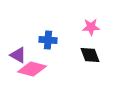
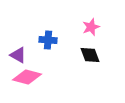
pink star: rotated 18 degrees counterclockwise
pink diamond: moved 5 px left, 8 px down
